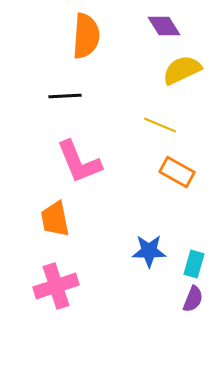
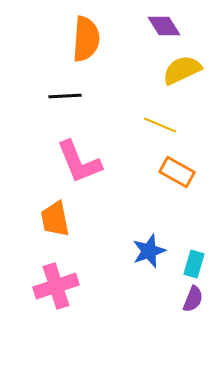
orange semicircle: moved 3 px down
blue star: rotated 20 degrees counterclockwise
